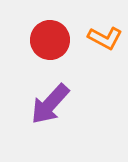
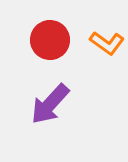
orange L-shape: moved 2 px right, 5 px down; rotated 8 degrees clockwise
